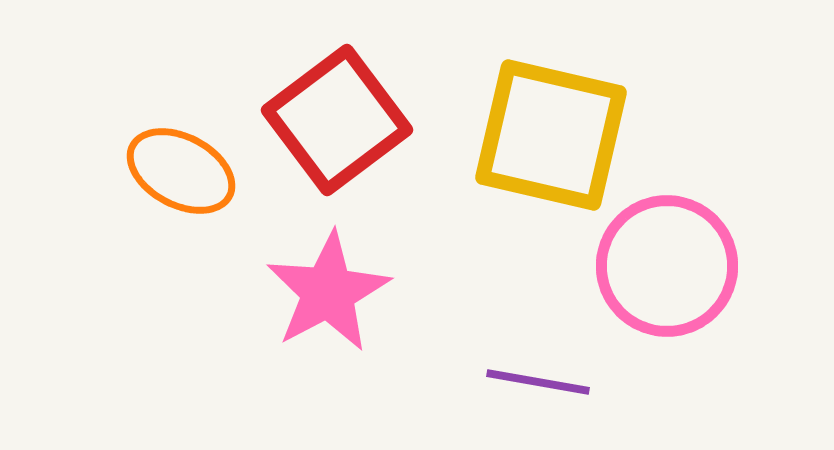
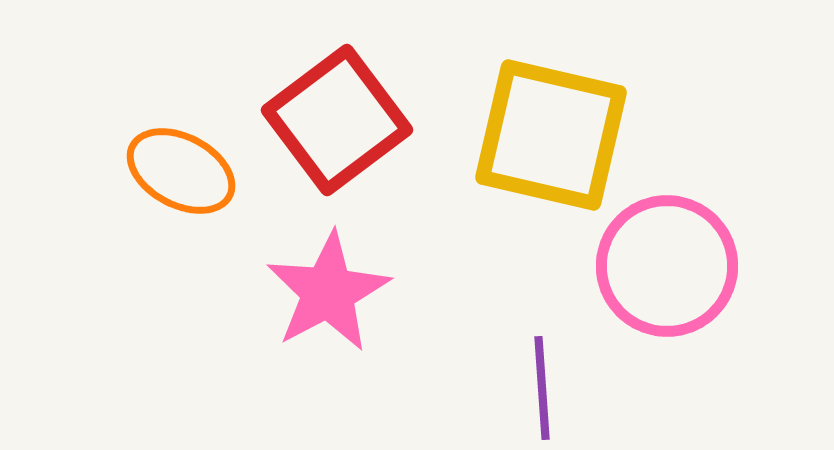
purple line: moved 4 px right, 6 px down; rotated 76 degrees clockwise
